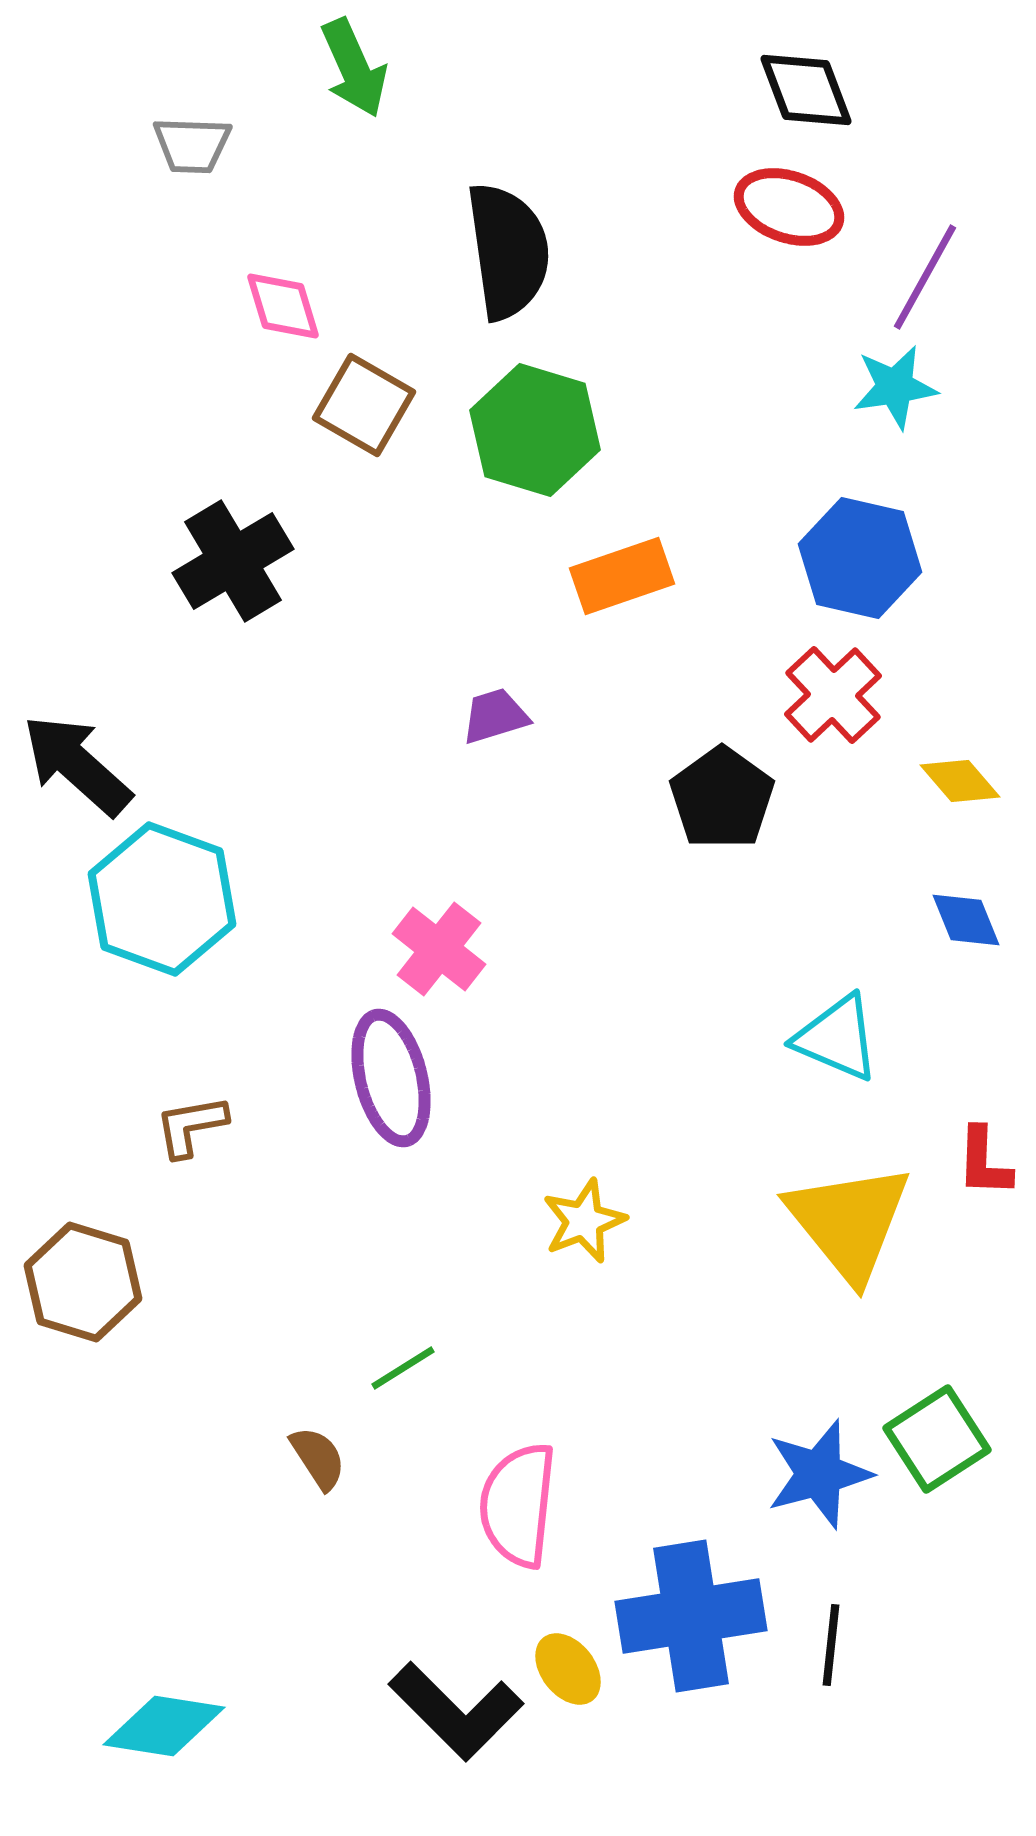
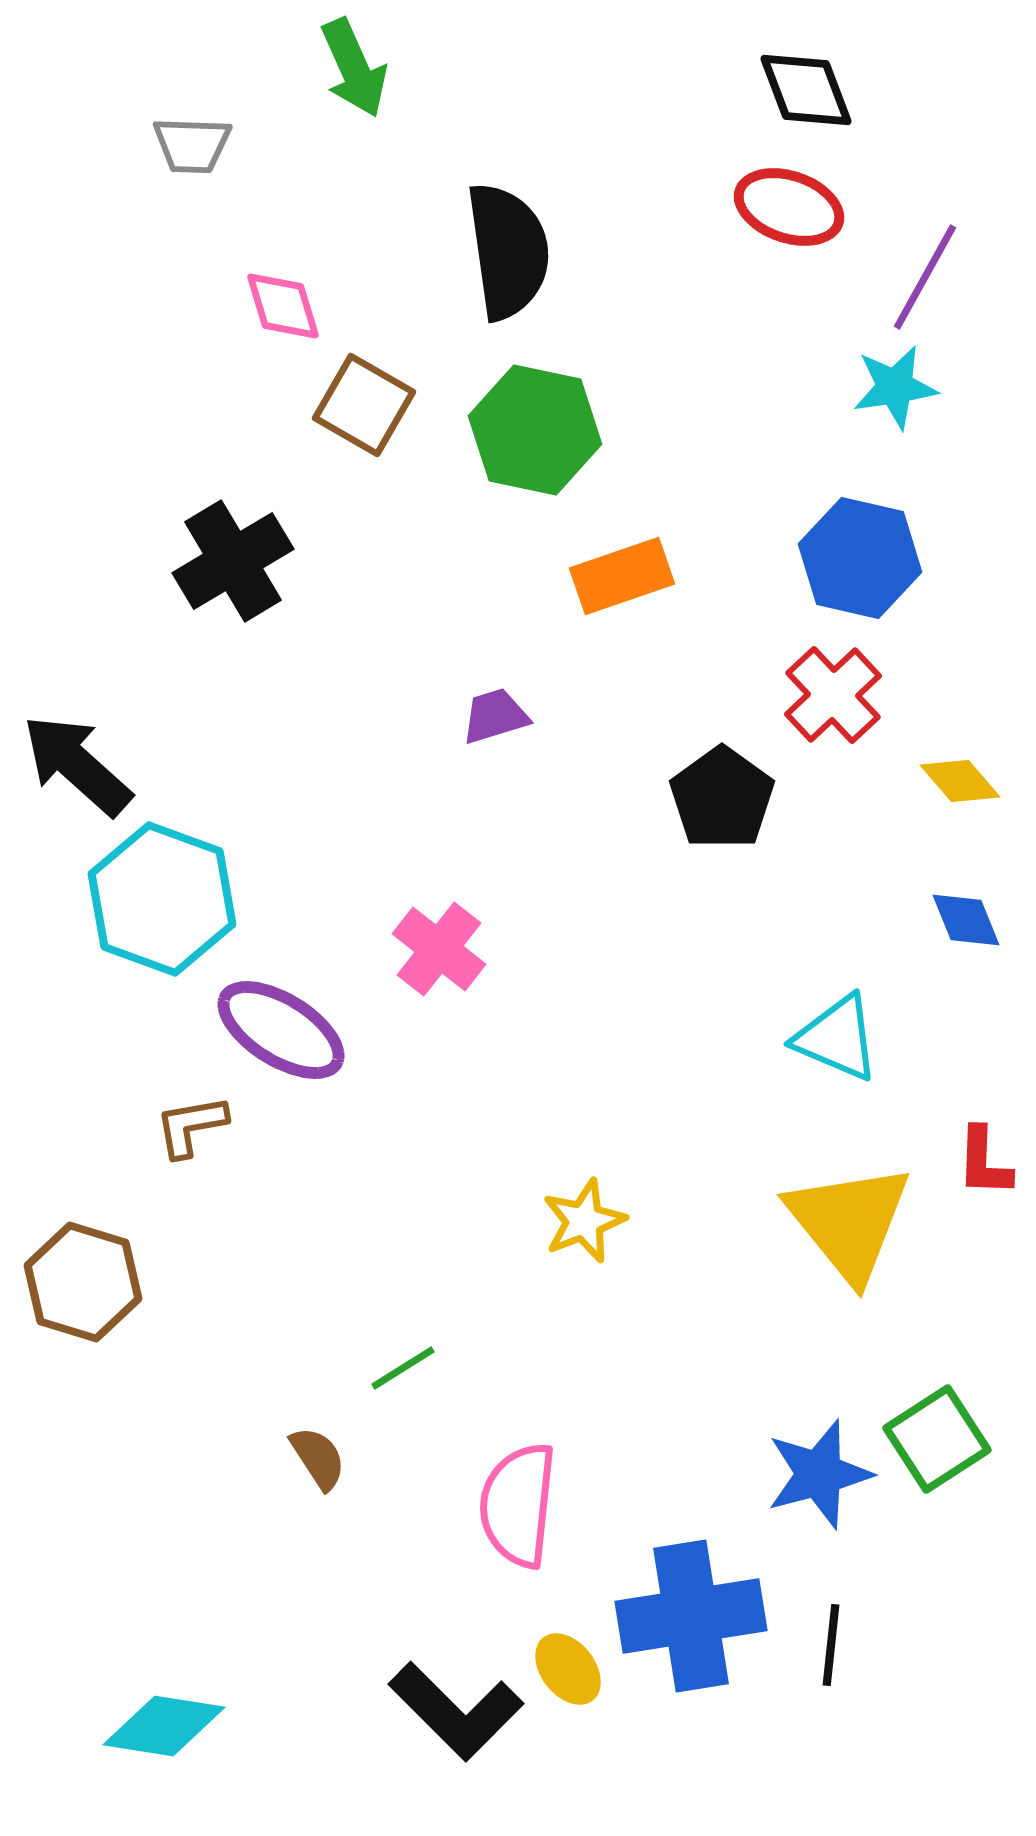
green hexagon: rotated 5 degrees counterclockwise
purple ellipse: moved 110 px left, 48 px up; rotated 44 degrees counterclockwise
